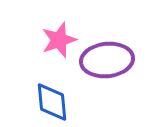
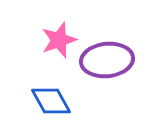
blue diamond: moved 1 px left, 1 px up; rotated 24 degrees counterclockwise
